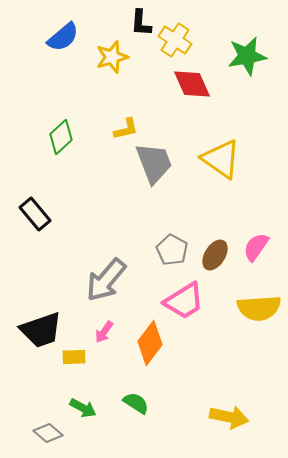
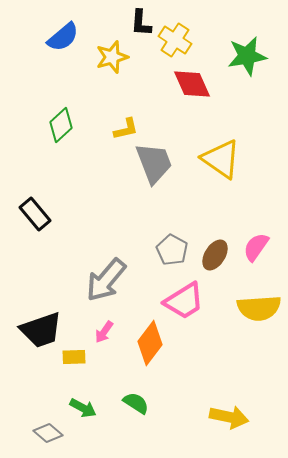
green diamond: moved 12 px up
